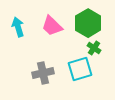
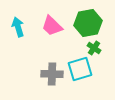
green hexagon: rotated 20 degrees clockwise
gray cross: moved 9 px right, 1 px down; rotated 15 degrees clockwise
